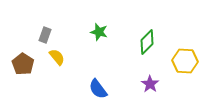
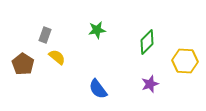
green star: moved 2 px left, 2 px up; rotated 24 degrees counterclockwise
yellow semicircle: rotated 12 degrees counterclockwise
purple star: rotated 18 degrees clockwise
